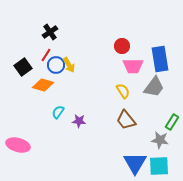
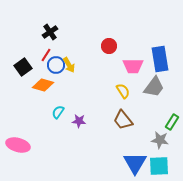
red circle: moved 13 px left
brown trapezoid: moved 3 px left
